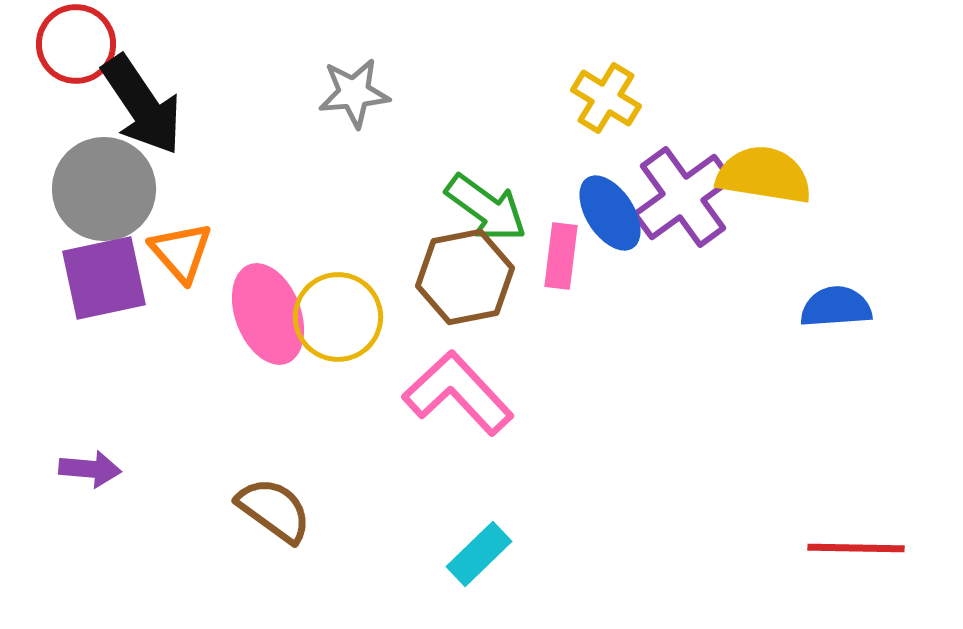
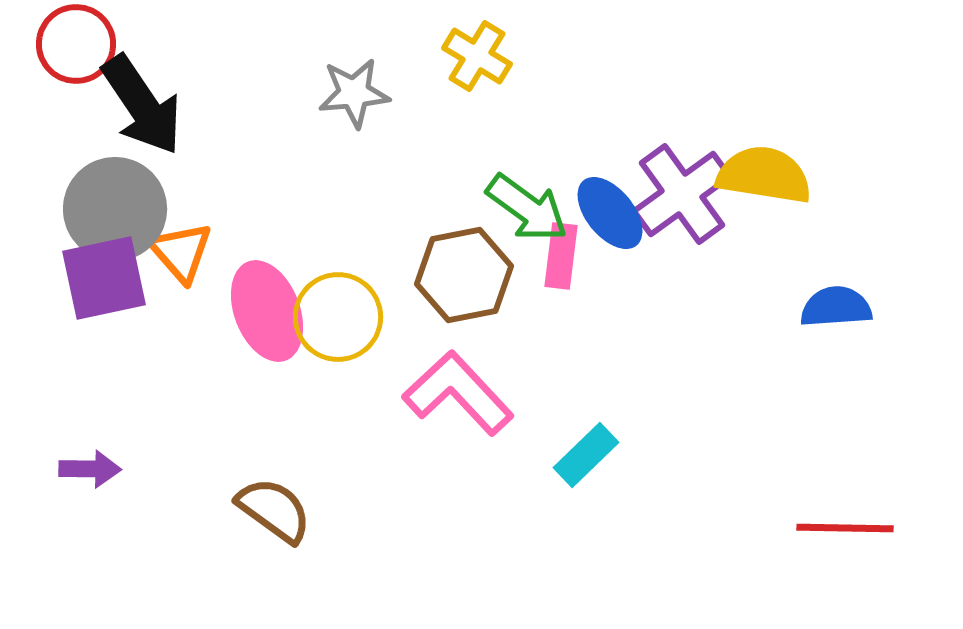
yellow cross: moved 129 px left, 42 px up
gray circle: moved 11 px right, 20 px down
purple cross: moved 1 px left, 3 px up
green arrow: moved 41 px right
blue ellipse: rotated 6 degrees counterclockwise
brown hexagon: moved 1 px left, 2 px up
pink ellipse: moved 1 px left, 3 px up
purple arrow: rotated 4 degrees counterclockwise
red line: moved 11 px left, 20 px up
cyan rectangle: moved 107 px right, 99 px up
